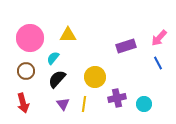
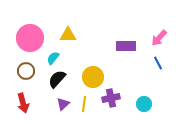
purple rectangle: rotated 18 degrees clockwise
yellow circle: moved 2 px left
purple cross: moved 6 px left
purple triangle: rotated 24 degrees clockwise
